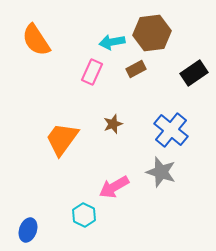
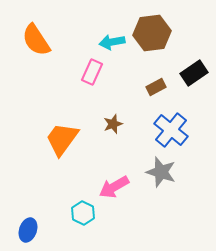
brown rectangle: moved 20 px right, 18 px down
cyan hexagon: moved 1 px left, 2 px up
